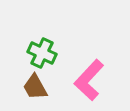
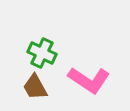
pink L-shape: rotated 99 degrees counterclockwise
